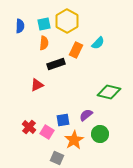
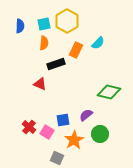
red triangle: moved 3 px right, 1 px up; rotated 48 degrees clockwise
